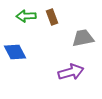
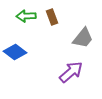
gray trapezoid: rotated 140 degrees clockwise
blue diamond: rotated 25 degrees counterclockwise
purple arrow: rotated 25 degrees counterclockwise
